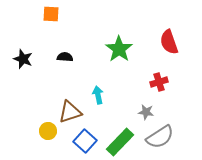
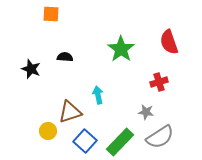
green star: moved 2 px right
black star: moved 8 px right, 10 px down
